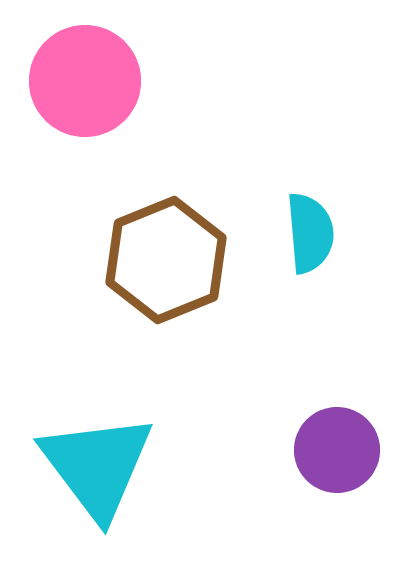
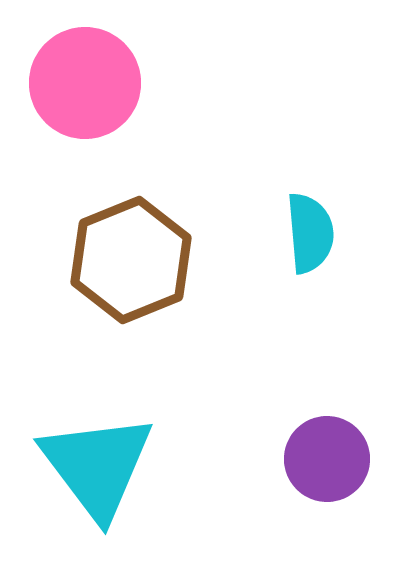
pink circle: moved 2 px down
brown hexagon: moved 35 px left
purple circle: moved 10 px left, 9 px down
